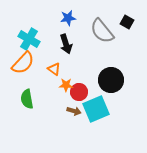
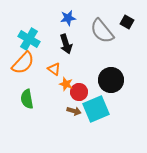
orange star: moved 1 px up; rotated 16 degrees clockwise
